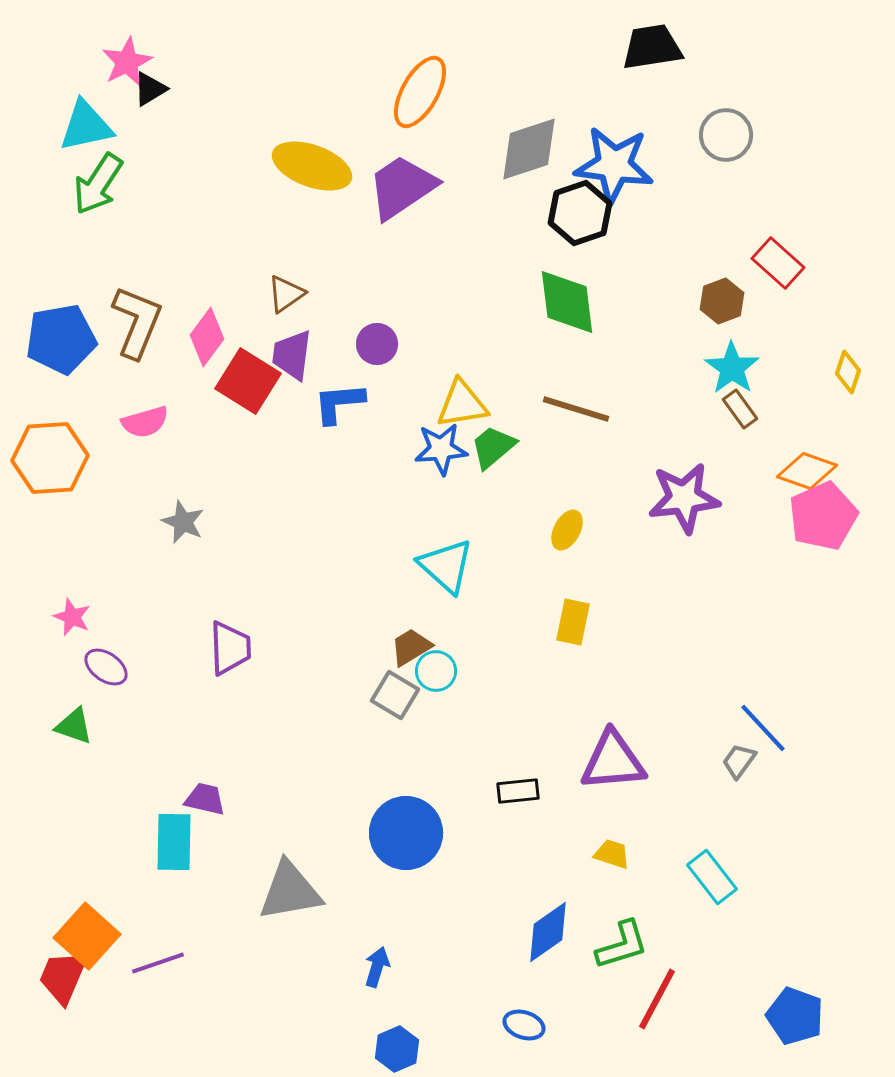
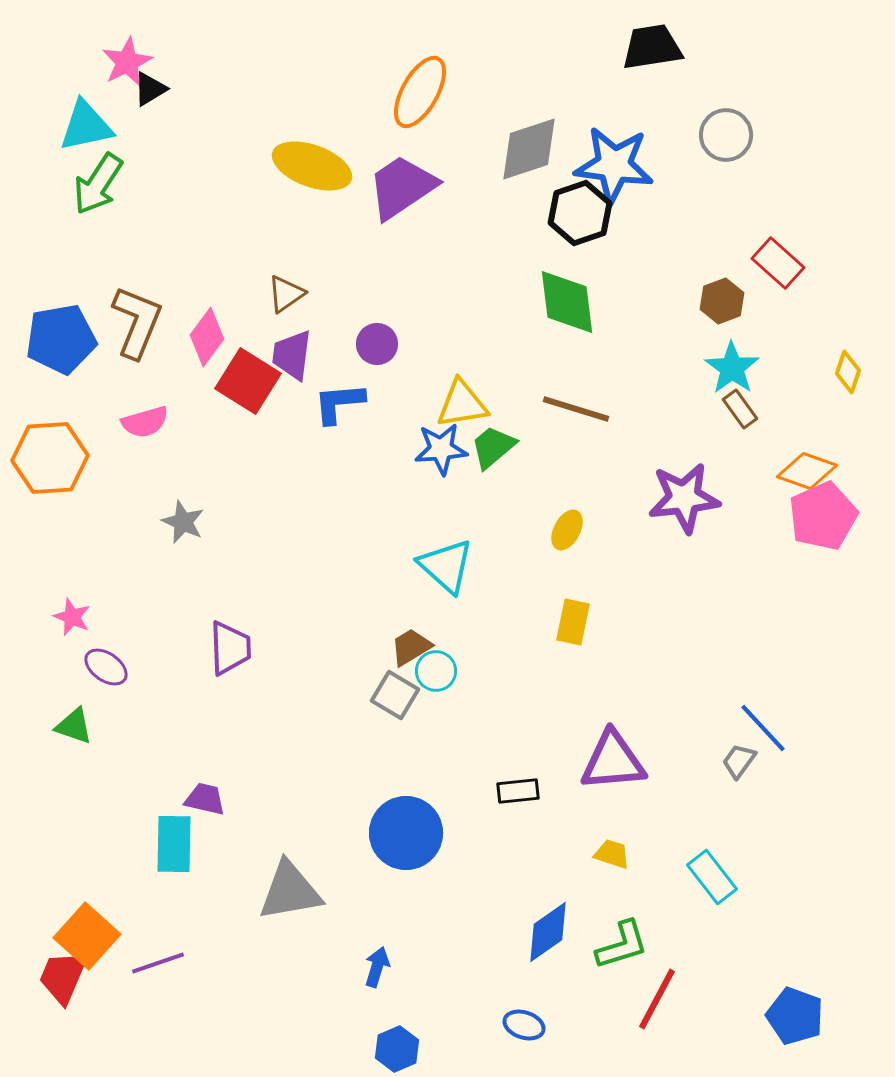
cyan rectangle at (174, 842): moved 2 px down
